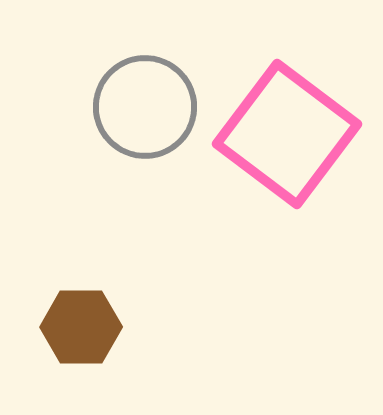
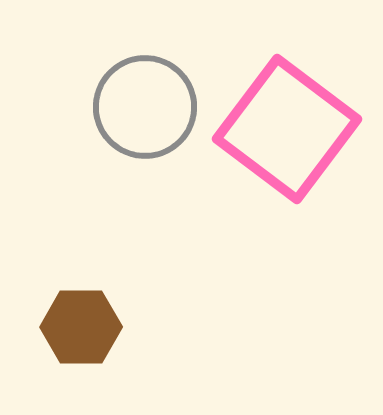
pink square: moved 5 px up
